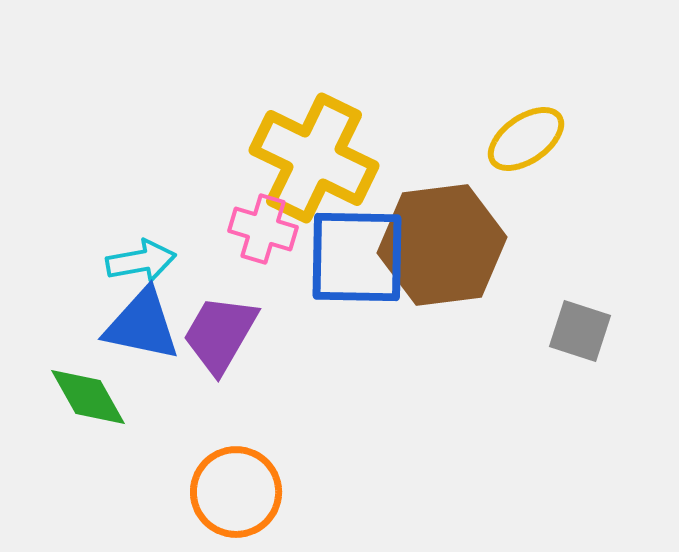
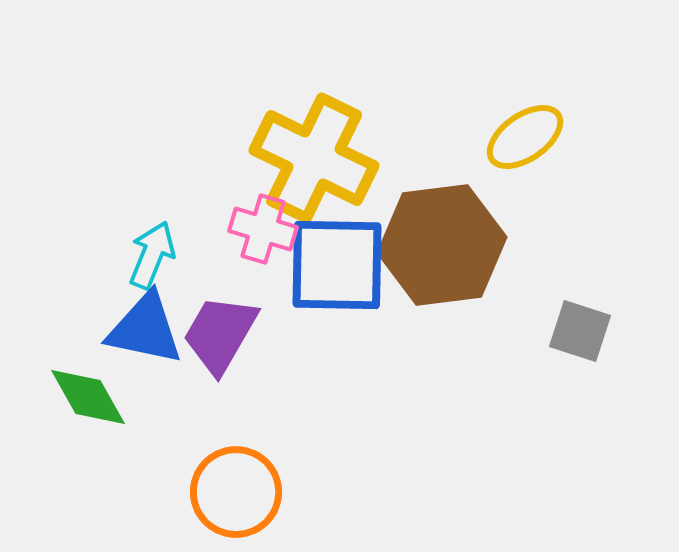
yellow ellipse: moved 1 px left, 2 px up
blue square: moved 20 px left, 8 px down
cyan arrow: moved 11 px right, 6 px up; rotated 58 degrees counterclockwise
blue triangle: moved 3 px right, 4 px down
